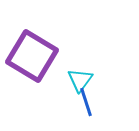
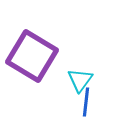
blue line: rotated 24 degrees clockwise
